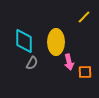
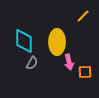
yellow line: moved 1 px left, 1 px up
yellow ellipse: moved 1 px right
